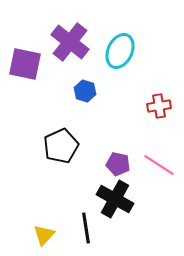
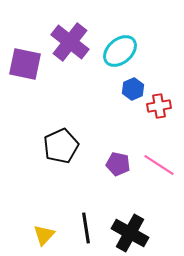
cyan ellipse: rotated 24 degrees clockwise
blue hexagon: moved 48 px right, 2 px up; rotated 20 degrees clockwise
black cross: moved 15 px right, 34 px down
